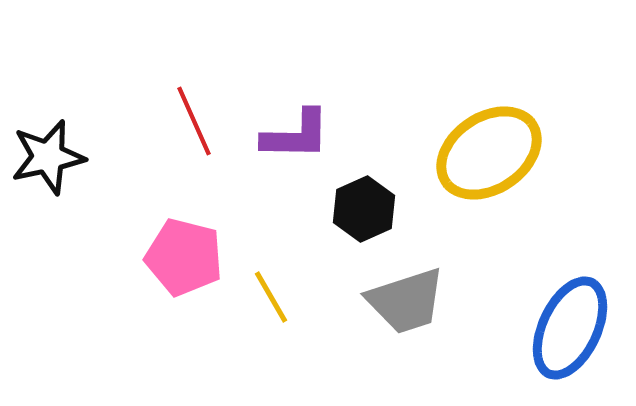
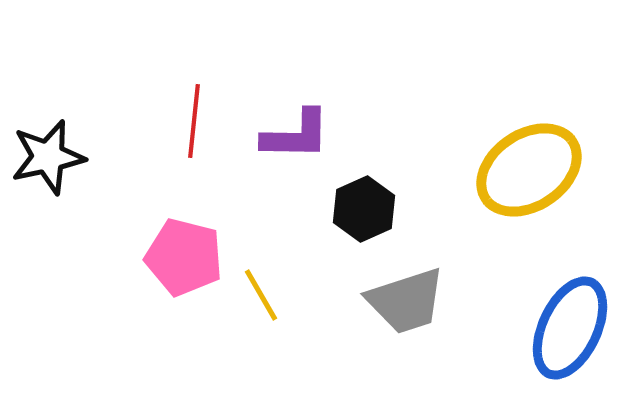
red line: rotated 30 degrees clockwise
yellow ellipse: moved 40 px right, 17 px down
yellow line: moved 10 px left, 2 px up
